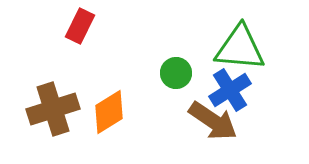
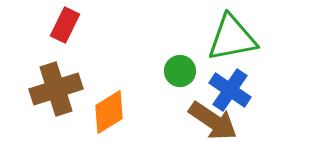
red rectangle: moved 15 px left, 1 px up
green triangle: moved 8 px left, 10 px up; rotated 16 degrees counterclockwise
green circle: moved 4 px right, 2 px up
blue cross: rotated 24 degrees counterclockwise
brown cross: moved 3 px right, 20 px up
